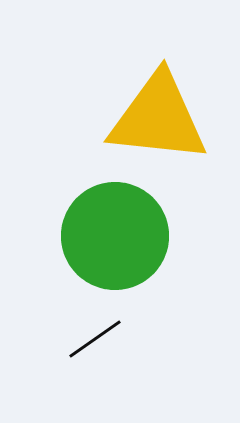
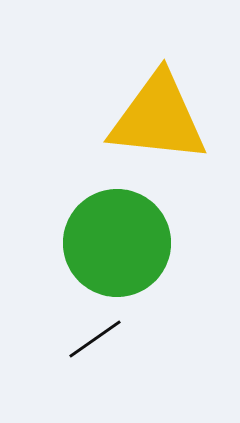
green circle: moved 2 px right, 7 px down
